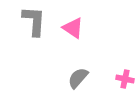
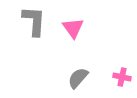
pink triangle: rotated 20 degrees clockwise
pink cross: moved 3 px left, 2 px up
